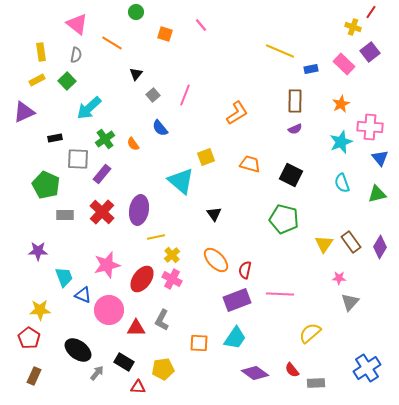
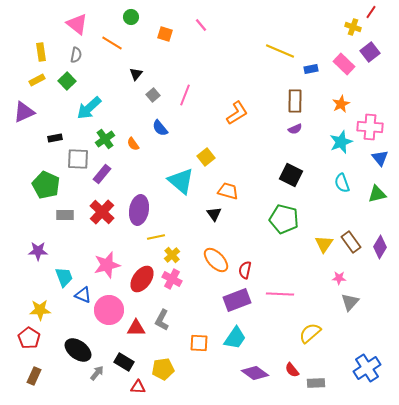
green circle at (136, 12): moved 5 px left, 5 px down
yellow square at (206, 157): rotated 18 degrees counterclockwise
orange trapezoid at (250, 164): moved 22 px left, 27 px down
